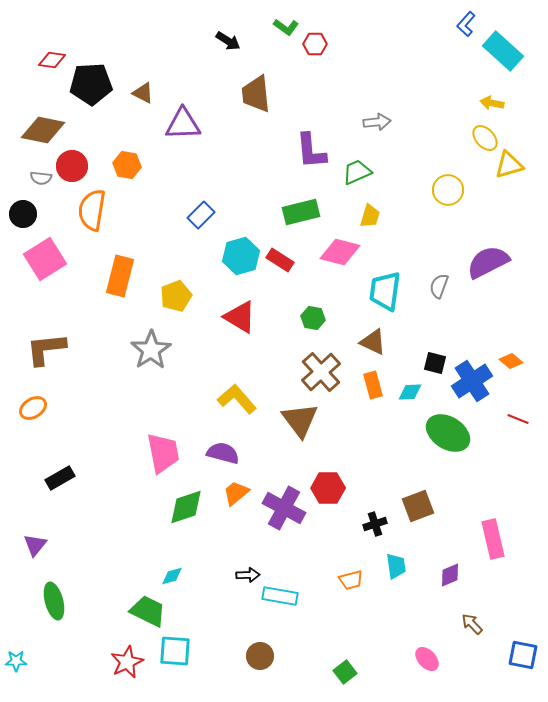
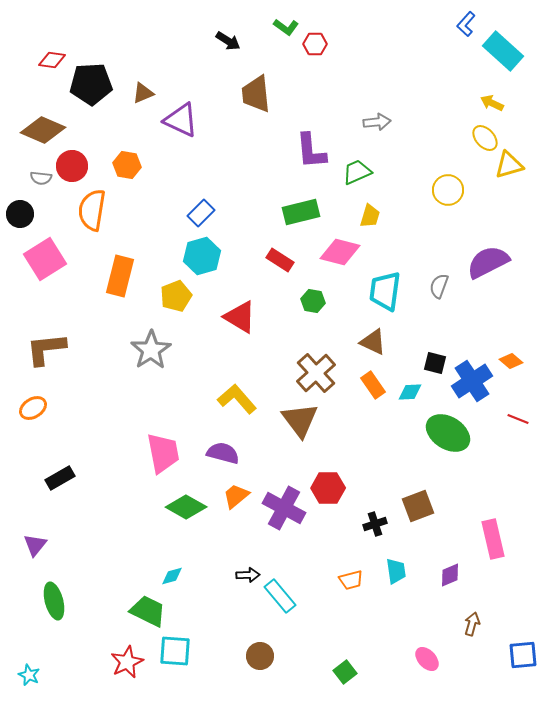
brown triangle at (143, 93): rotated 50 degrees counterclockwise
yellow arrow at (492, 103): rotated 15 degrees clockwise
purple triangle at (183, 124): moved 2 px left, 4 px up; rotated 27 degrees clockwise
brown diamond at (43, 130): rotated 12 degrees clockwise
black circle at (23, 214): moved 3 px left
blue rectangle at (201, 215): moved 2 px up
cyan hexagon at (241, 256): moved 39 px left
green hexagon at (313, 318): moved 17 px up
brown cross at (321, 372): moved 5 px left, 1 px down
orange rectangle at (373, 385): rotated 20 degrees counterclockwise
orange trapezoid at (236, 493): moved 3 px down
green diamond at (186, 507): rotated 48 degrees clockwise
cyan trapezoid at (396, 566): moved 5 px down
cyan rectangle at (280, 596): rotated 40 degrees clockwise
brown arrow at (472, 624): rotated 60 degrees clockwise
blue square at (523, 655): rotated 16 degrees counterclockwise
cyan star at (16, 661): moved 13 px right, 14 px down; rotated 25 degrees clockwise
